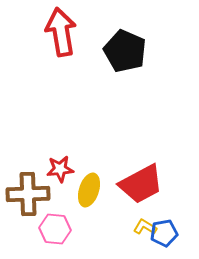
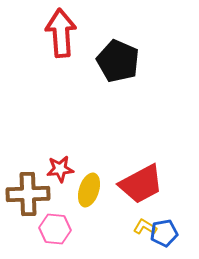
red arrow: moved 1 px down; rotated 6 degrees clockwise
black pentagon: moved 7 px left, 10 px down
